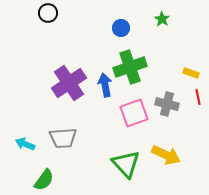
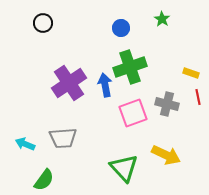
black circle: moved 5 px left, 10 px down
pink square: moved 1 px left
green triangle: moved 2 px left, 4 px down
